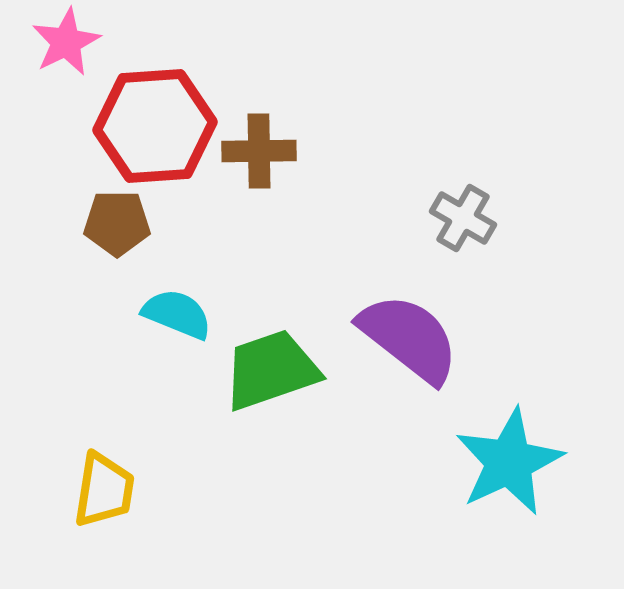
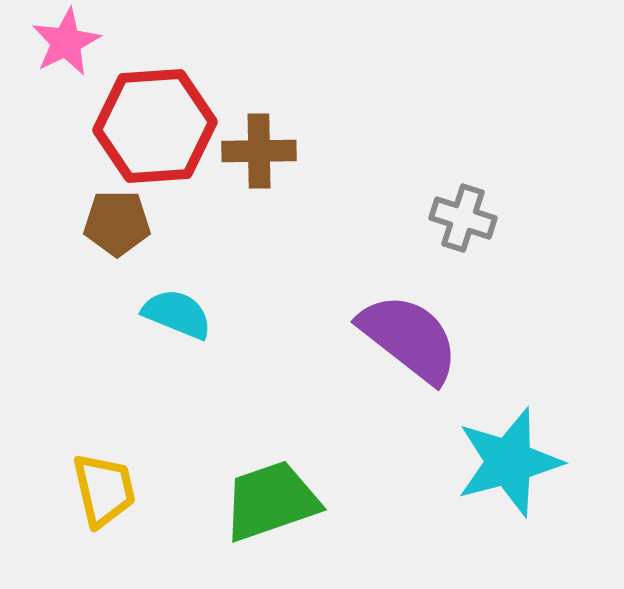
gray cross: rotated 12 degrees counterclockwise
green trapezoid: moved 131 px down
cyan star: rotated 10 degrees clockwise
yellow trapezoid: rotated 22 degrees counterclockwise
